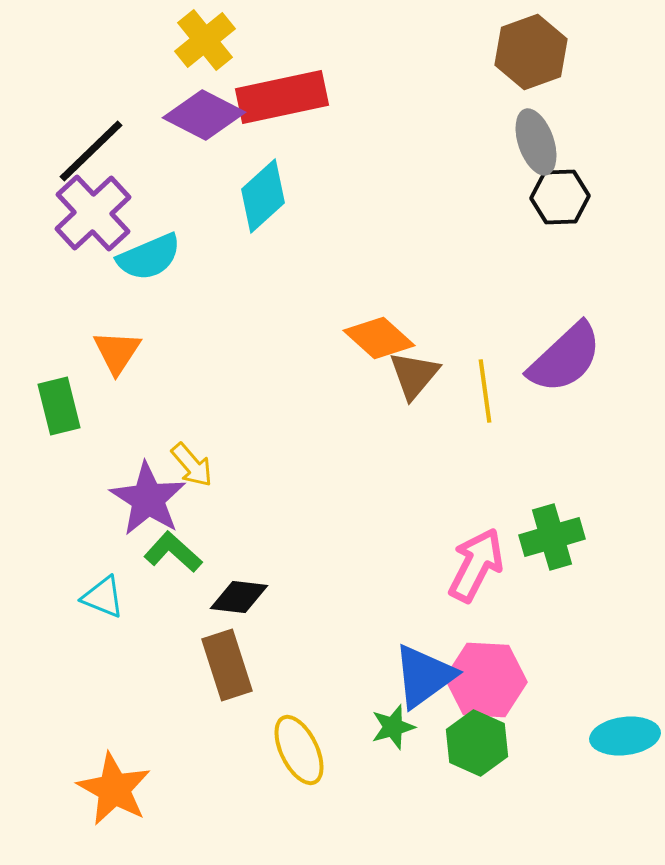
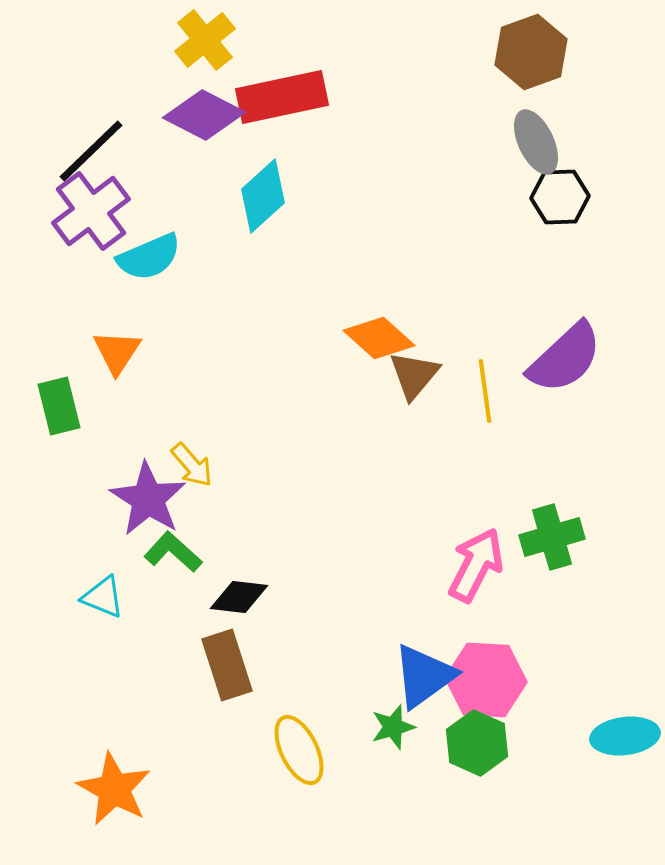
gray ellipse: rotated 6 degrees counterclockwise
purple cross: moved 2 px left, 2 px up; rotated 6 degrees clockwise
